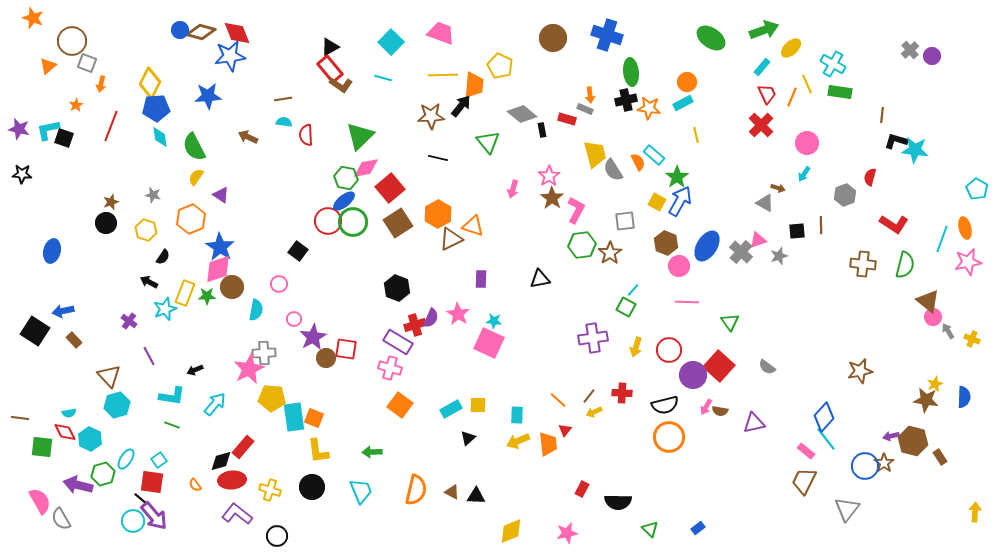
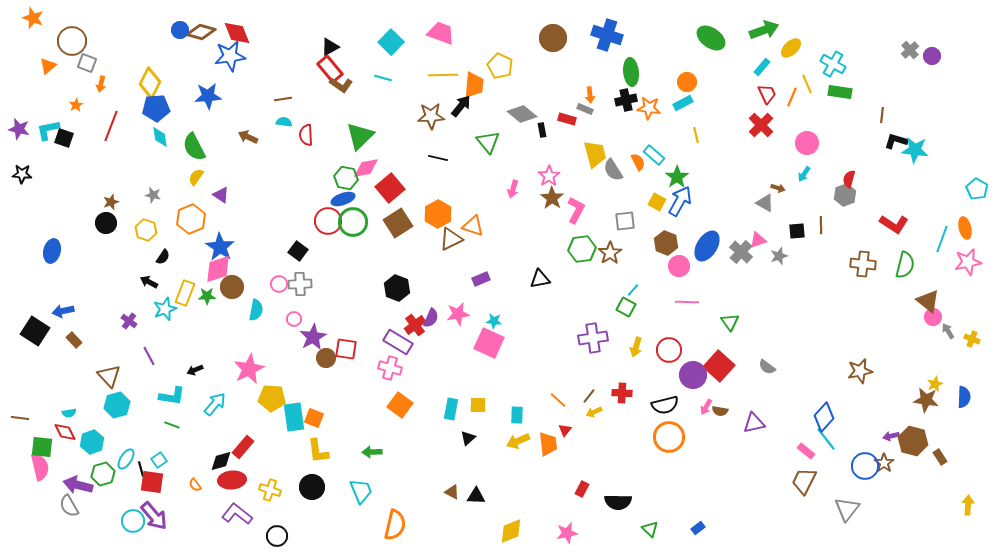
red semicircle at (870, 177): moved 21 px left, 2 px down
blue ellipse at (344, 201): moved 1 px left, 2 px up; rotated 20 degrees clockwise
green hexagon at (582, 245): moved 4 px down
purple rectangle at (481, 279): rotated 66 degrees clockwise
pink star at (458, 314): rotated 30 degrees clockwise
red cross at (415, 325): rotated 20 degrees counterclockwise
gray cross at (264, 353): moved 36 px right, 69 px up
cyan rectangle at (451, 409): rotated 50 degrees counterclockwise
cyan hexagon at (90, 439): moved 2 px right, 3 px down; rotated 15 degrees clockwise
orange semicircle at (416, 490): moved 21 px left, 35 px down
black line at (141, 499): moved 30 px up; rotated 35 degrees clockwise
pink semicircle at (40, 501): moved 34 px up; rotated 16 degrees clockwise
yellow arrow at (975, 512): moved 7 px left, 7 px up
gray semicircle at (61, 519): moved 8 px right, 13 px up
